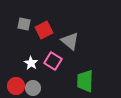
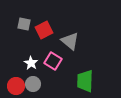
gray circle: moved 4 px up
